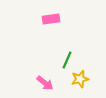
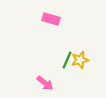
pink rectangle: rotated 24 degrees clockwise
yellow star: moved 19 px up
